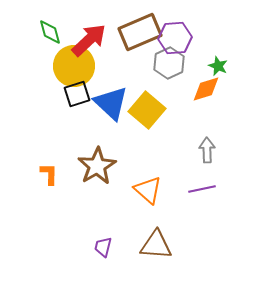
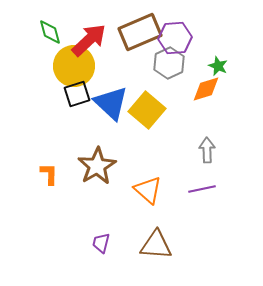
purple trapezoid: moved 2 px left, 4 px up
